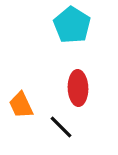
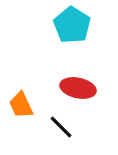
red ellipse: rotated 76 degrees counterclockwise
